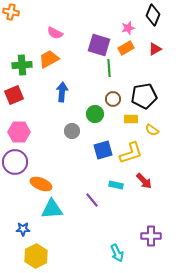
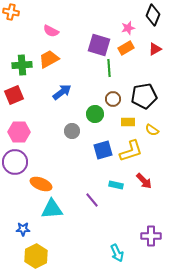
pink semicircle: moved 4 px left, 2 px up
blue arrow: rotated 48 degrees clockwise
yellow rectangle: moved 3 px left, 3 px down
yellow L-shape: moved 2 px up
